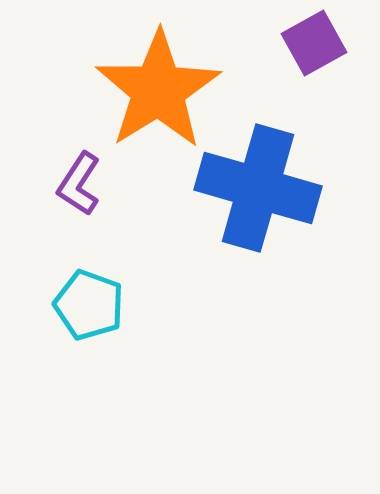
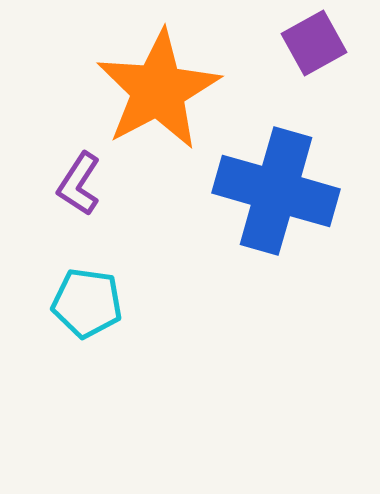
orange star: rotated 4 degrees clockwise
blue cross: moved 18 px right, 3 px down
cyan pentagon: moved 2 px left, 2 px up; rotated 12 degrees counterclockwise
